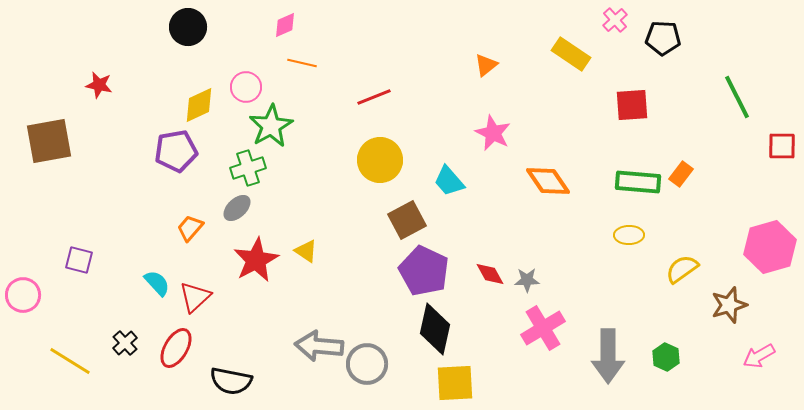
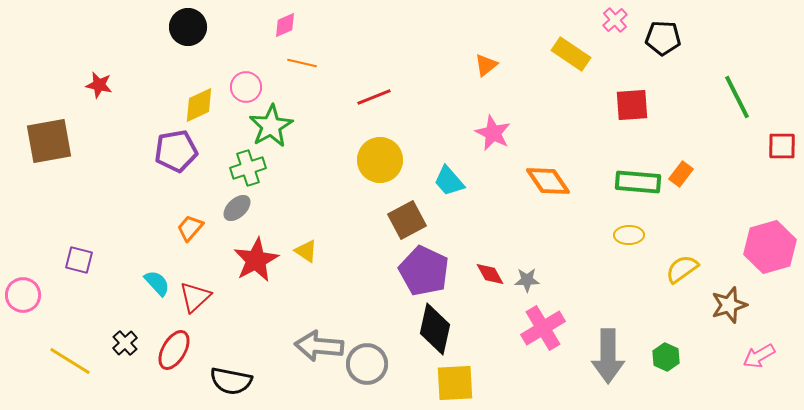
red ellipse at (176, 348): moved 2 px left, 2 px down
